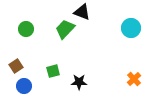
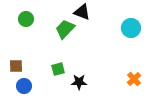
green circle: moved 10 px up
brown square: rotated 32 degrees clockwise
green square: moved 5 px right, 2 px up
